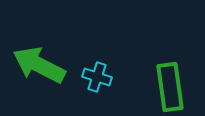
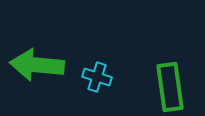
green arrow: moved 2 px left; rotated 22 degrees counterclockwise
